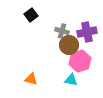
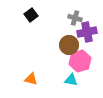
gray cross: moved 13 px right, 13 px up
